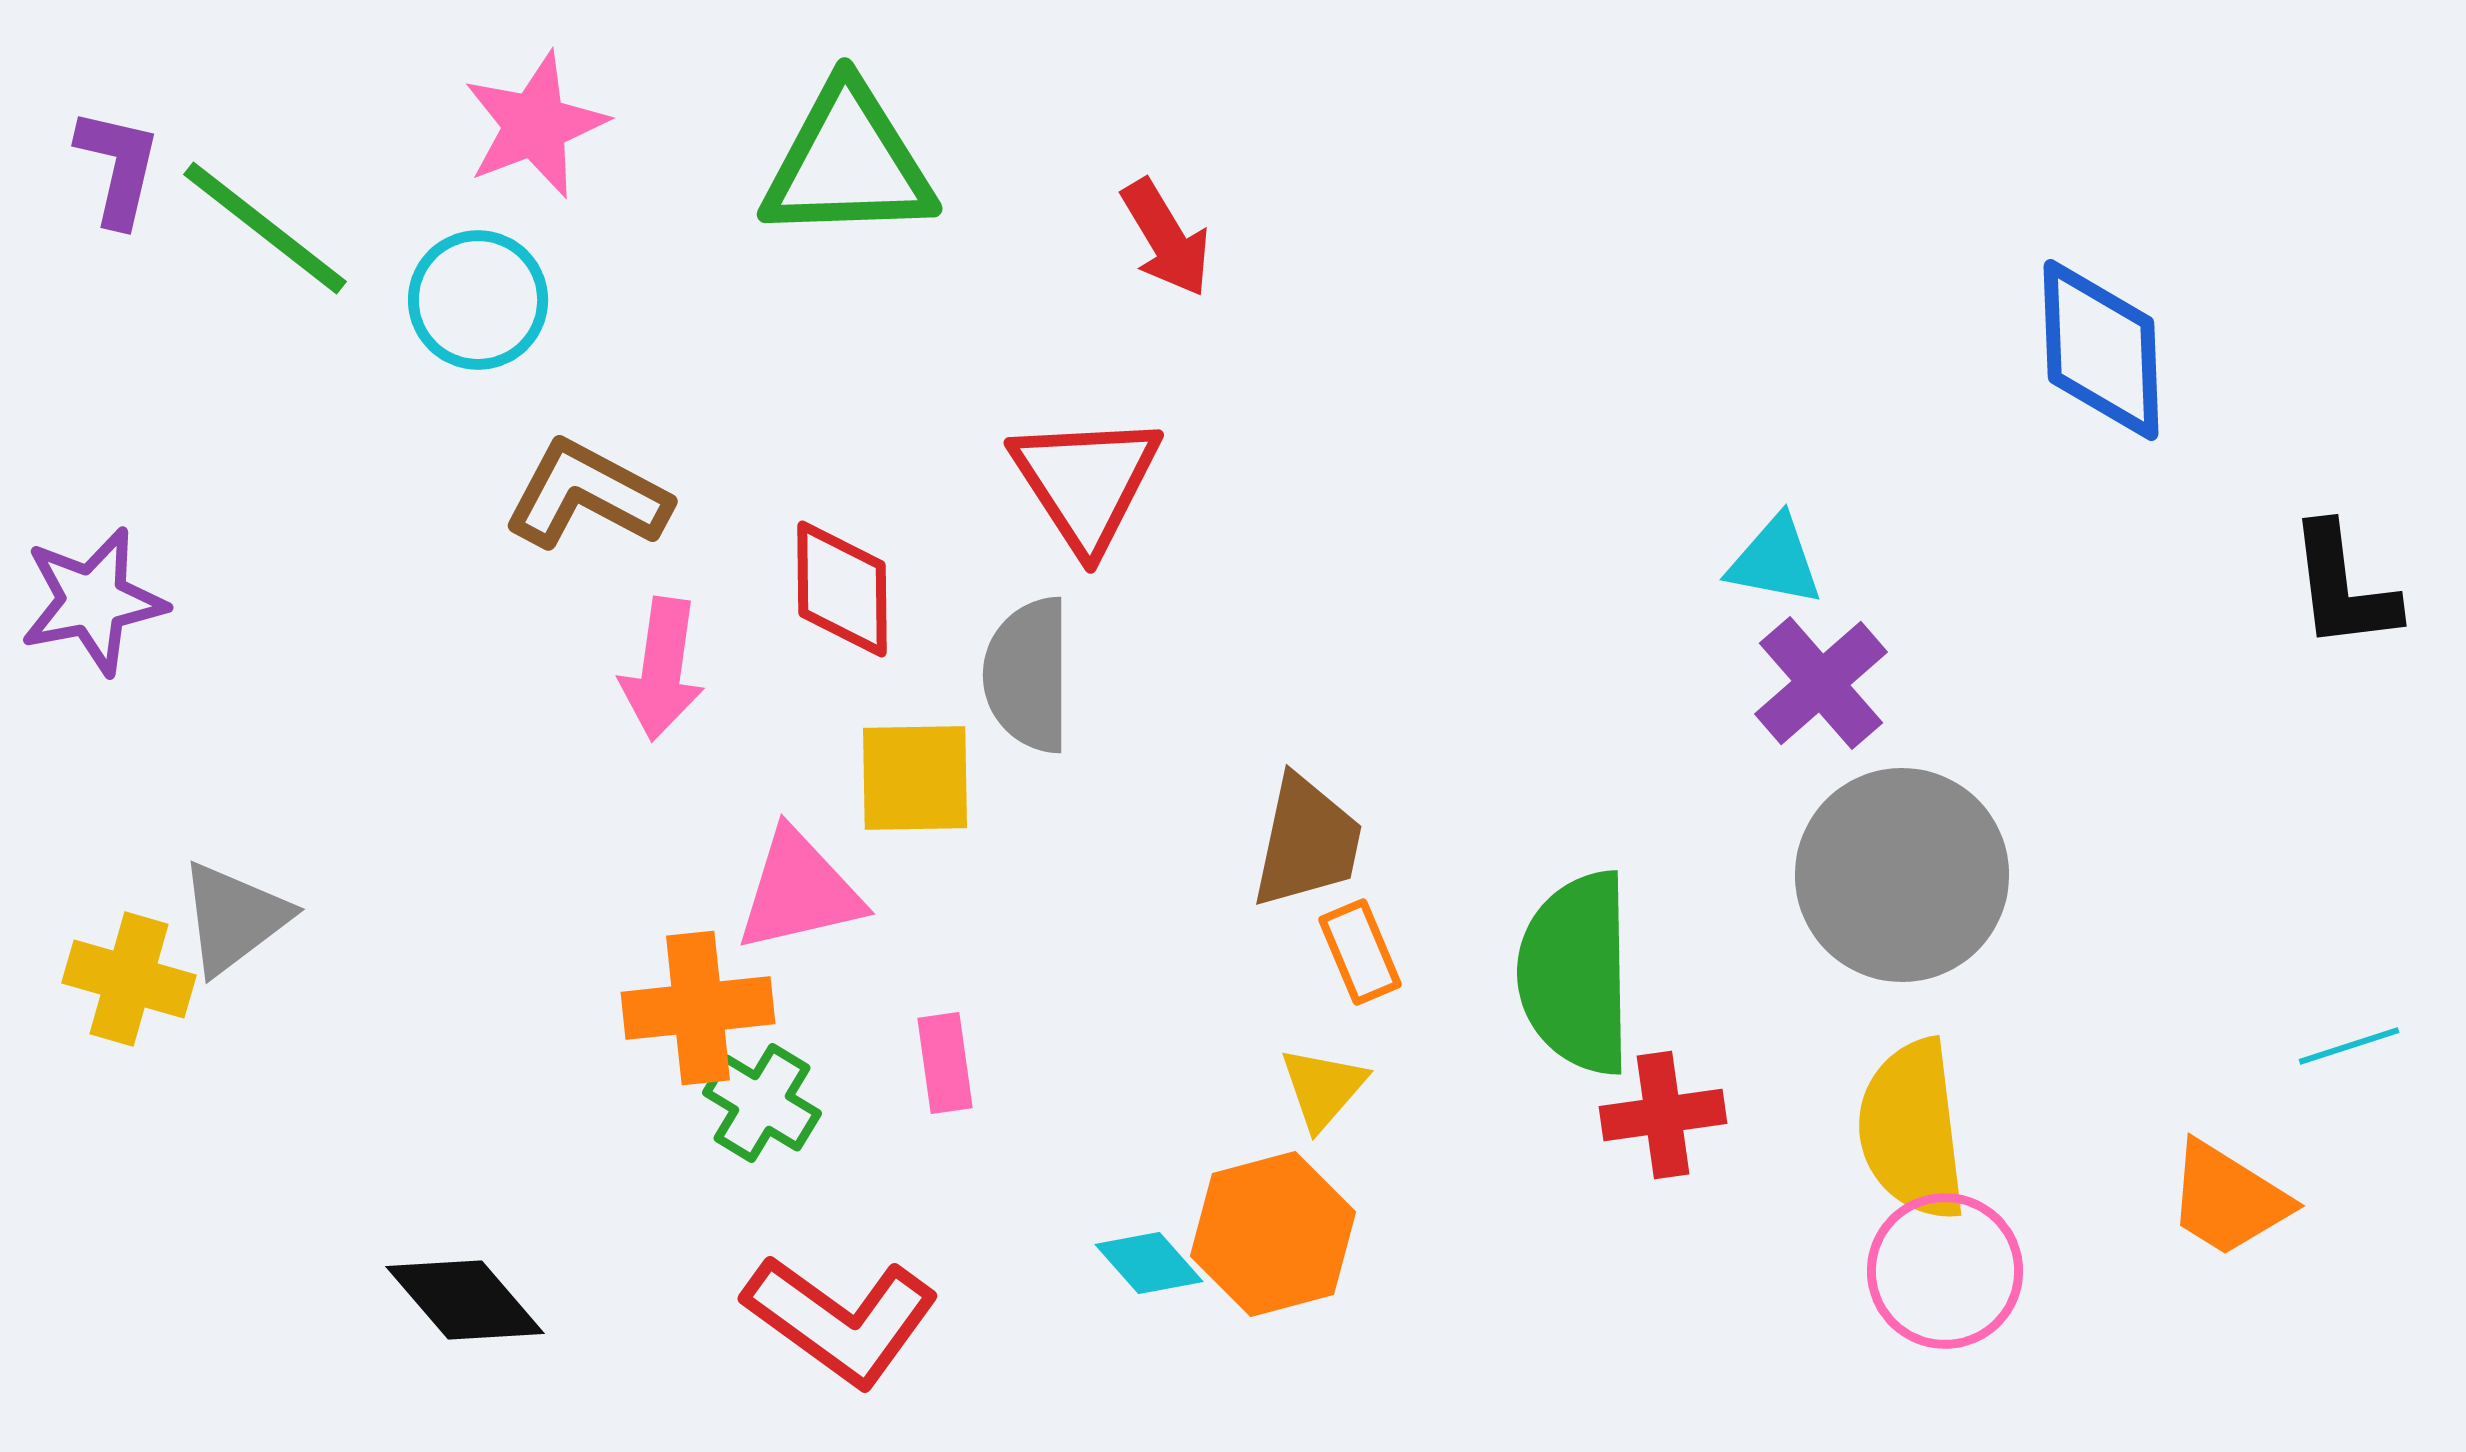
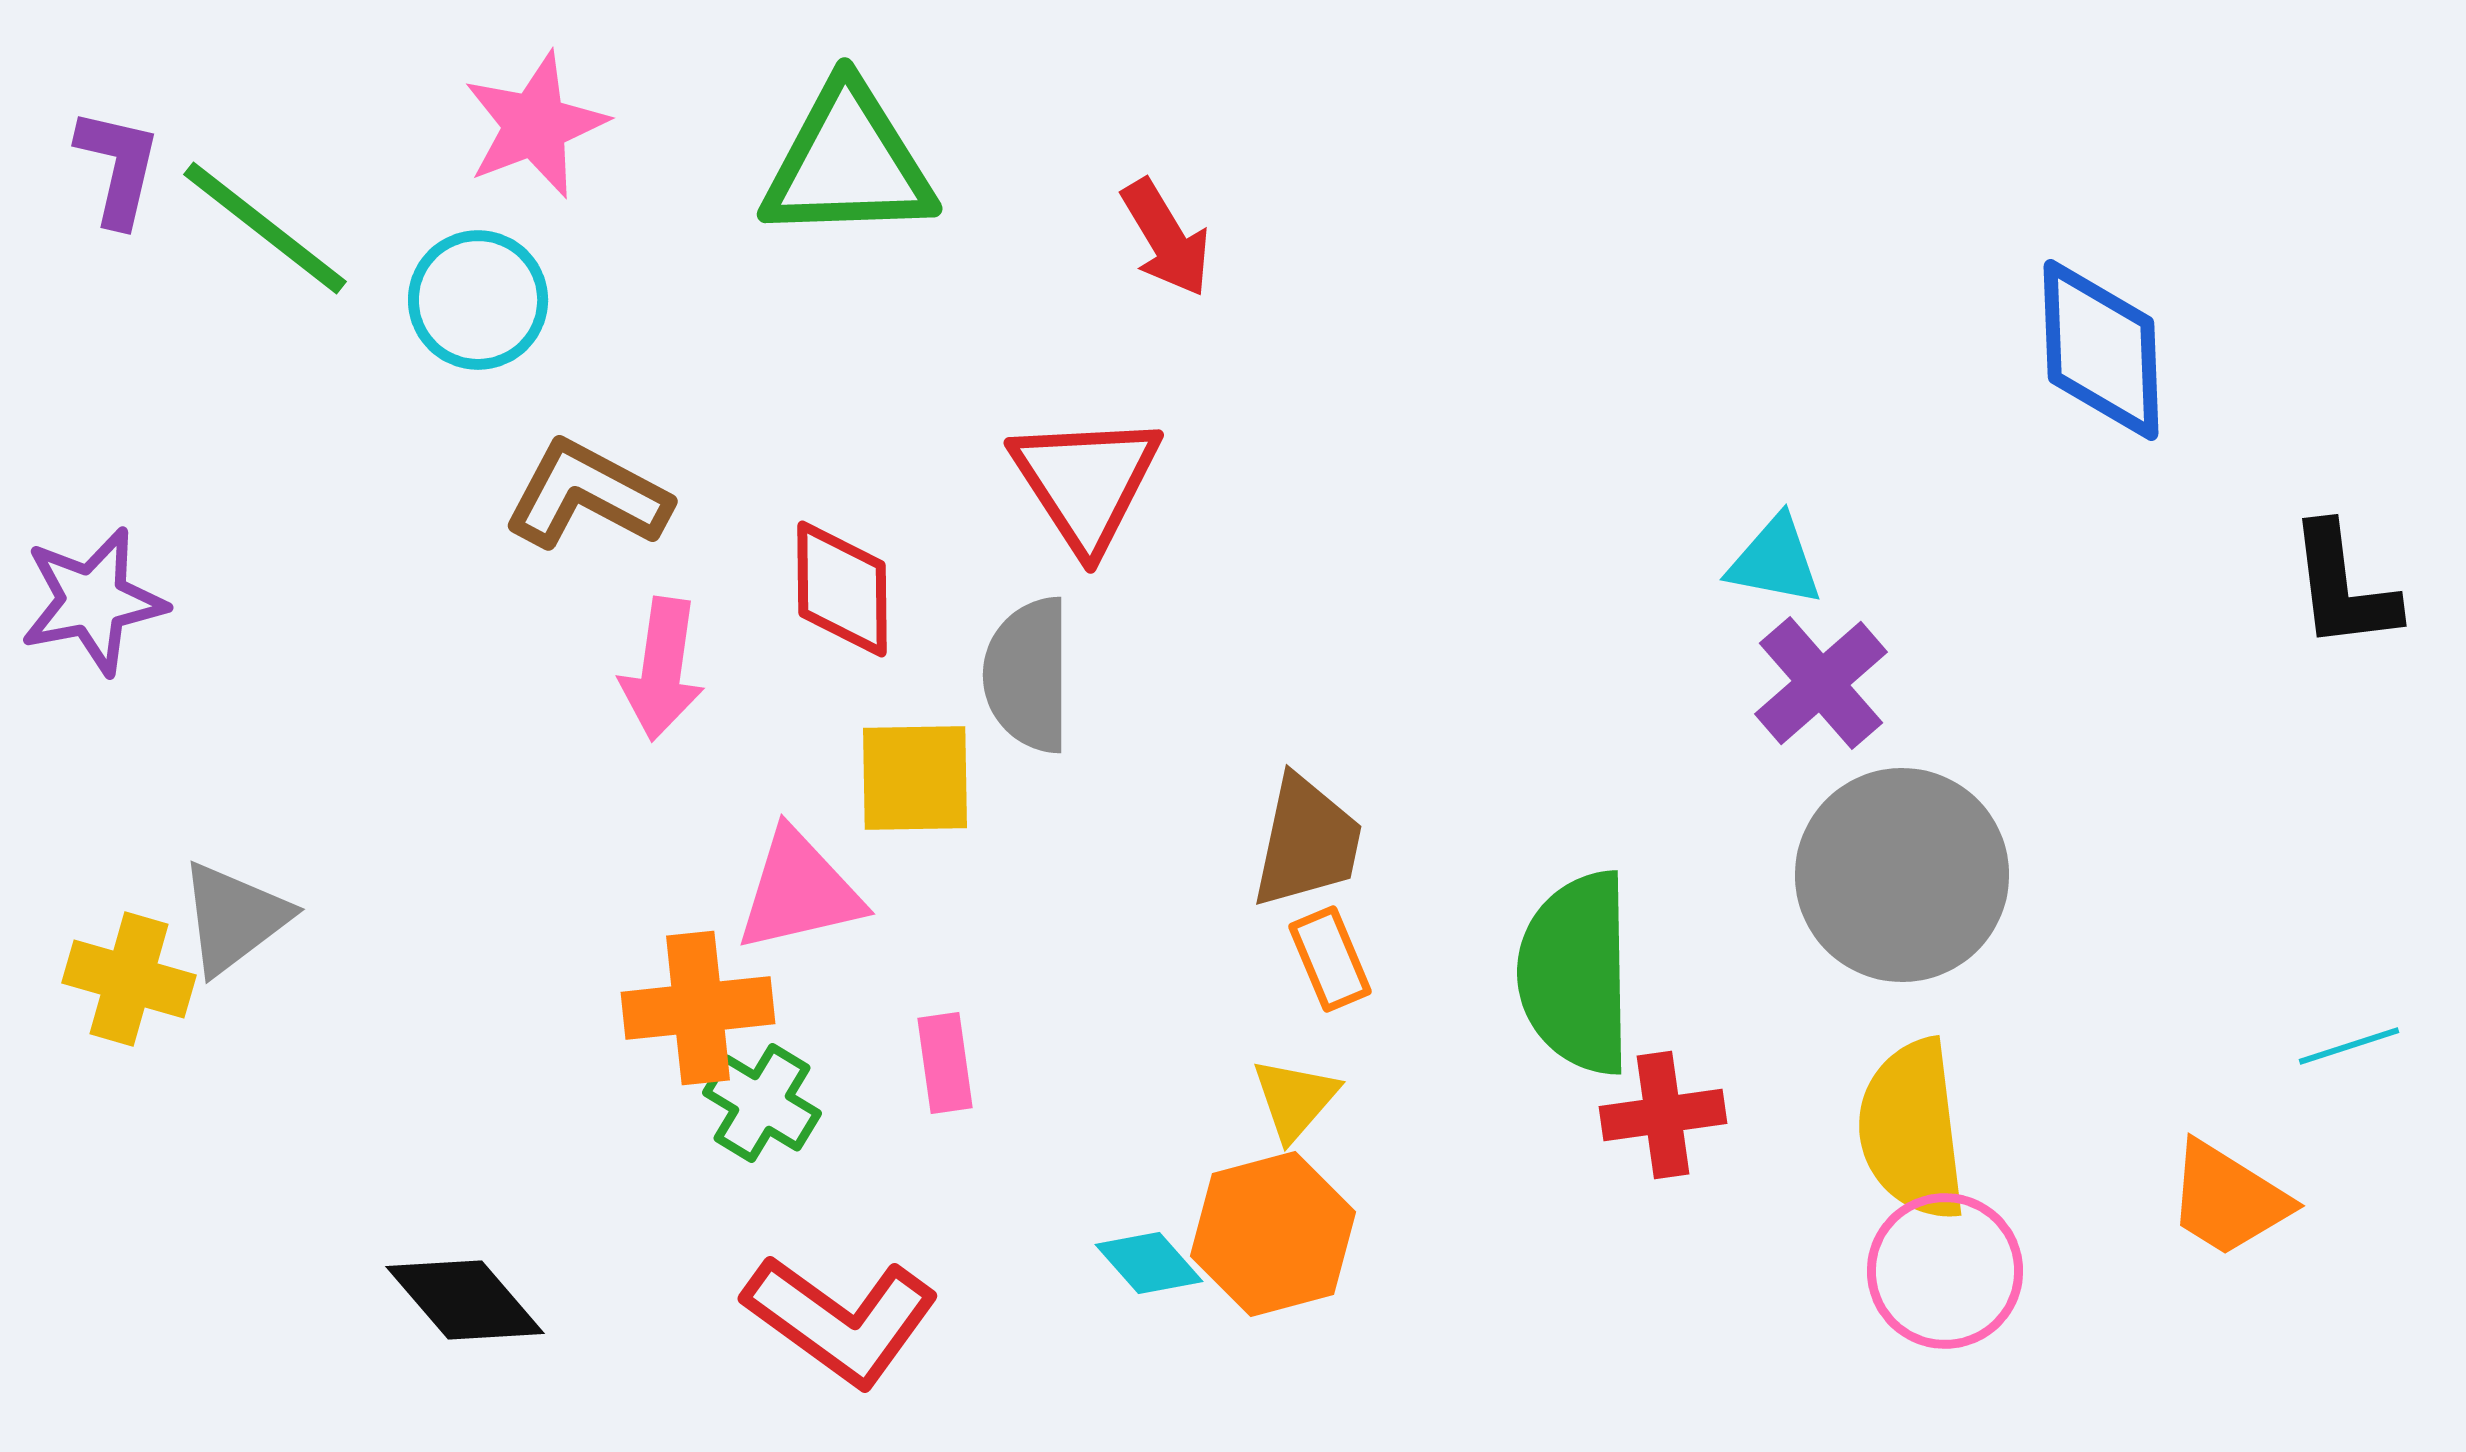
orange rectangle: moved 30 px left, 7 px down
yellow triangle: moved 28 px left, 11 px down
